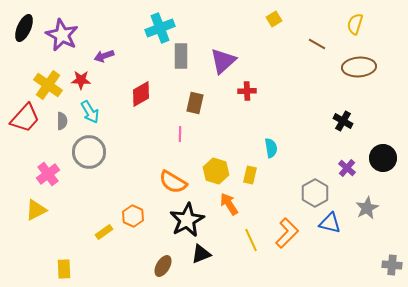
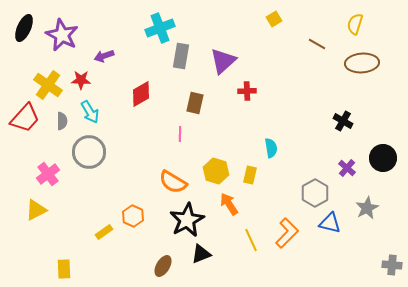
gray rectangle at (181, 56): rotated 10 degrees clockwise
brown ellipse at (359, 67): moved 3 px right, 4 px up
